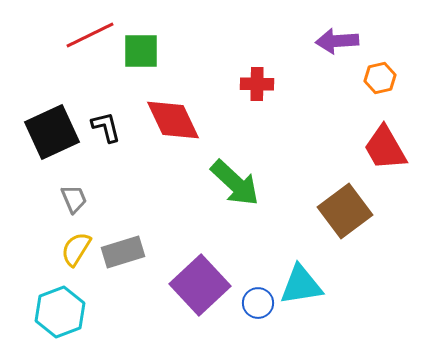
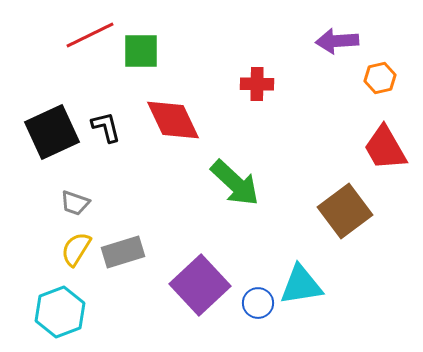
gray trapezoid: moved 1 px right, 4 px down; rotated 132 degrees clockwise
